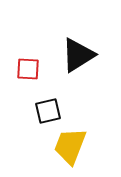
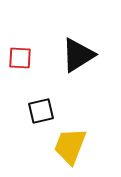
red square: moved 8 px left, 11 px up
black square: moved 7 px left
